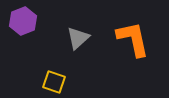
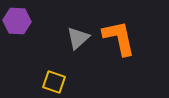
purple hexagon: moved 6 px left; rotated 24 degrees clockwise
orange L-shape: moved 14 px left, 1 px up
